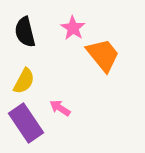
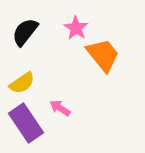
pink star: moved 3 px right
black semicircle: rotated 52 degrees clockwise
yellow semicircle: moved 2 px left, 2 px down; rotated 28 degrees clockwise
